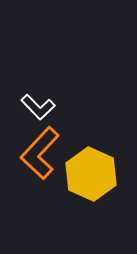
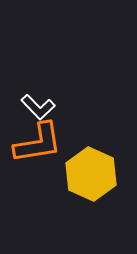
orange L-shape: moved 2 px left, 10 px up; rotated 142 degrees counterclockwise
